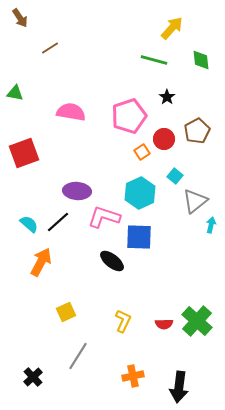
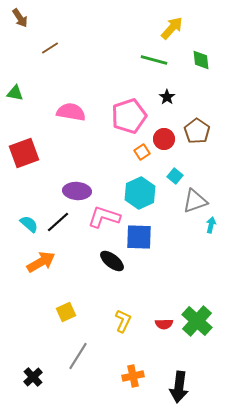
brown pentagon: rotated 10 degrees counterclockwise
gray triangle: rotated 20 degrees clockwise
orange arrow: rotated 32 degrees clockwise
